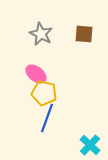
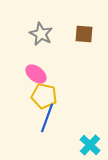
yellow pentagon: moved 3 px down
